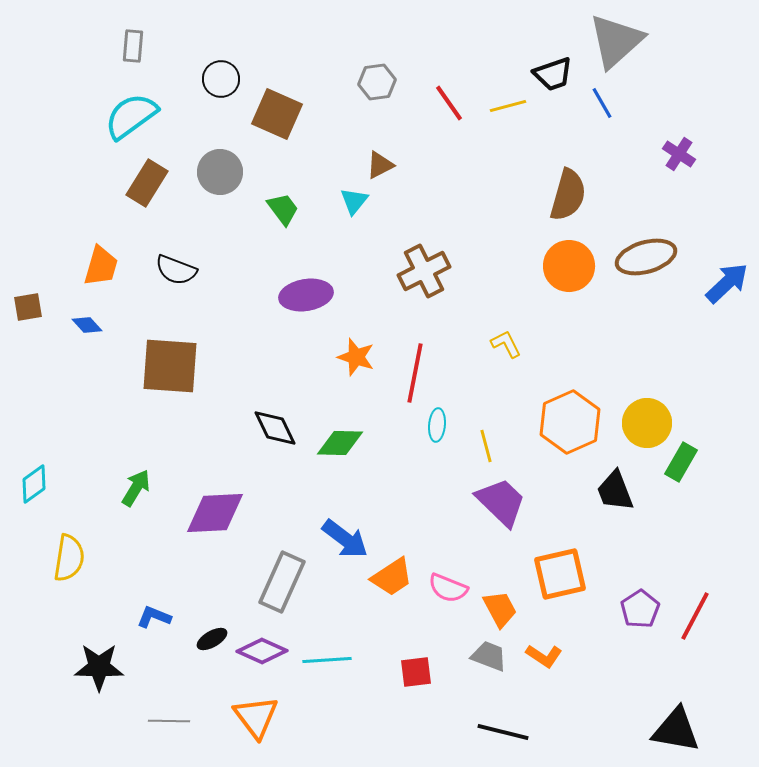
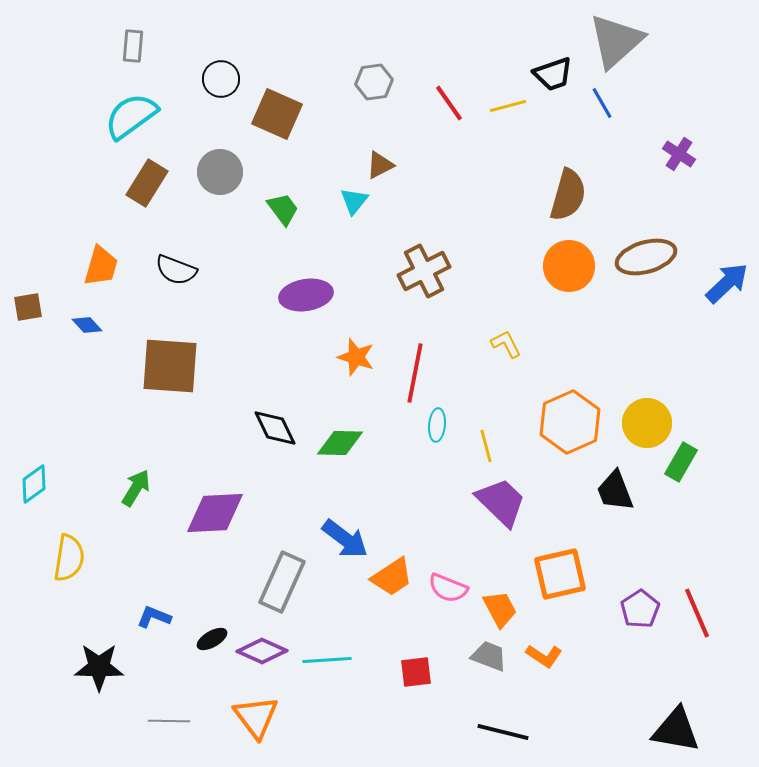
gray hexagon at (377, 82): moved 3 px left
red line at (695, 616): moved 2 px right, 3 px up; rotated 51 degrees counterclockwise
